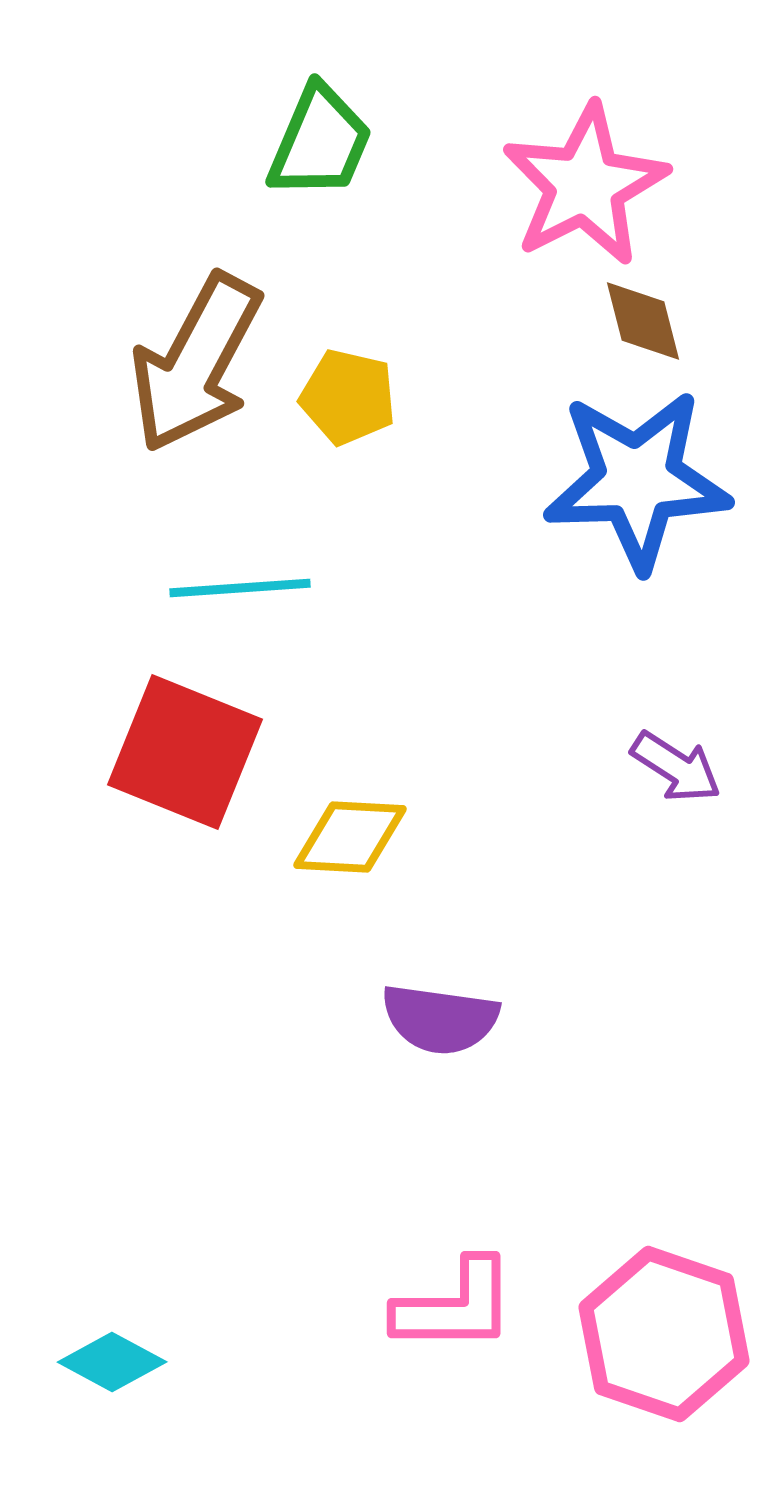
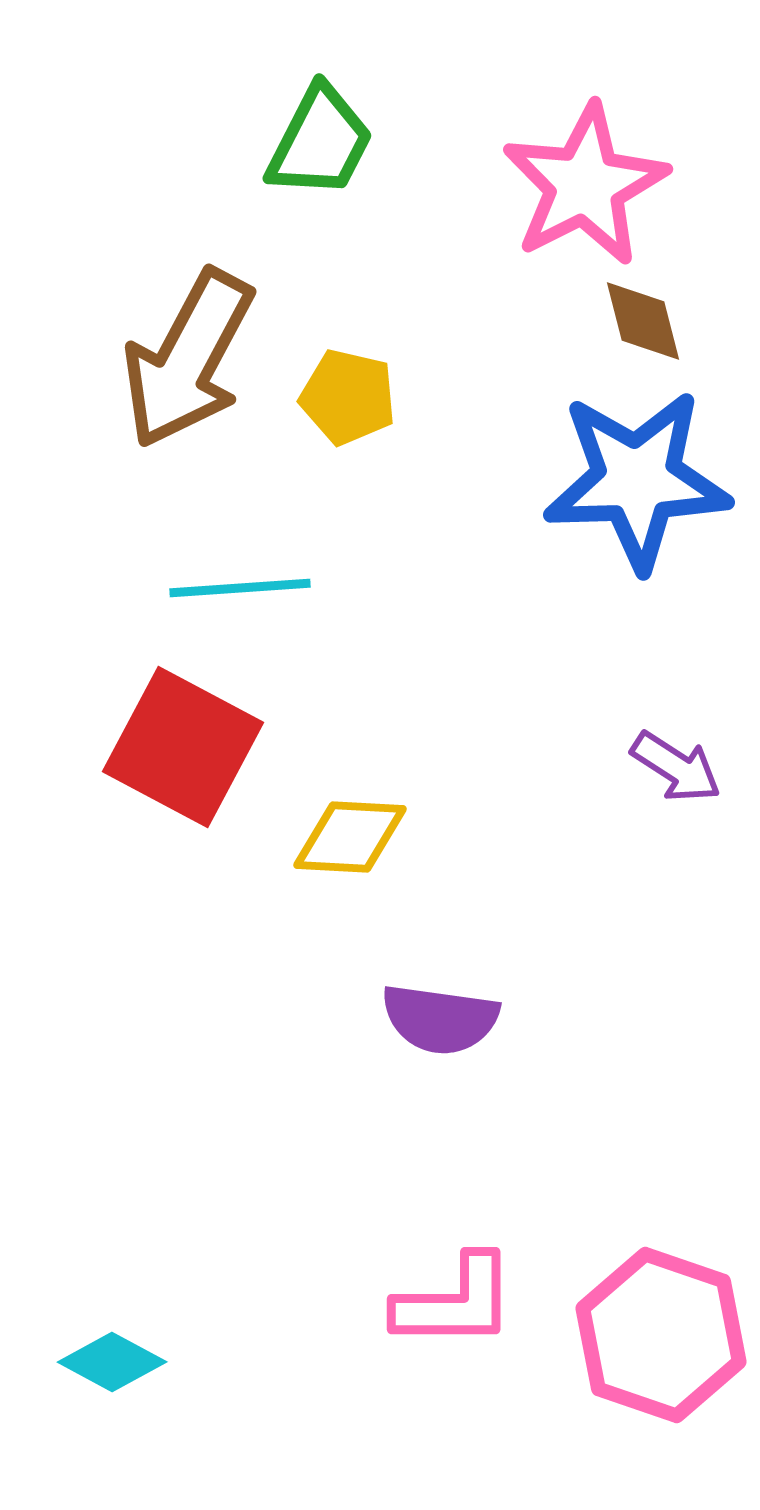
green trapezoid: rotated 4 degrees clockwise
brown arrow: moved 8 px left, 4 px up
red square: moved 2 px left, 5 px up; rotated 6 degrees clockwise
pink L-shape: moved 4 px up
pink hexagon: moved 3 px left, 1 px down
